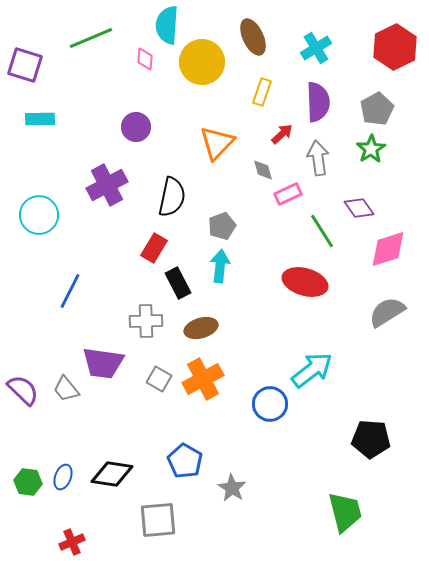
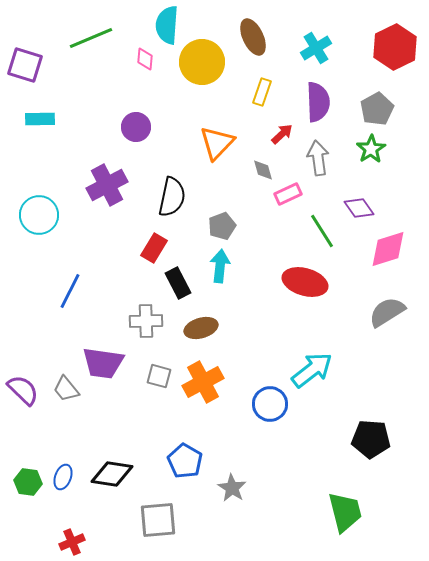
gray square at (159, 379): moved 3 px up; rotated 15 degrees counterclockwise
orange cross at (203, 379): moved 3 px down
